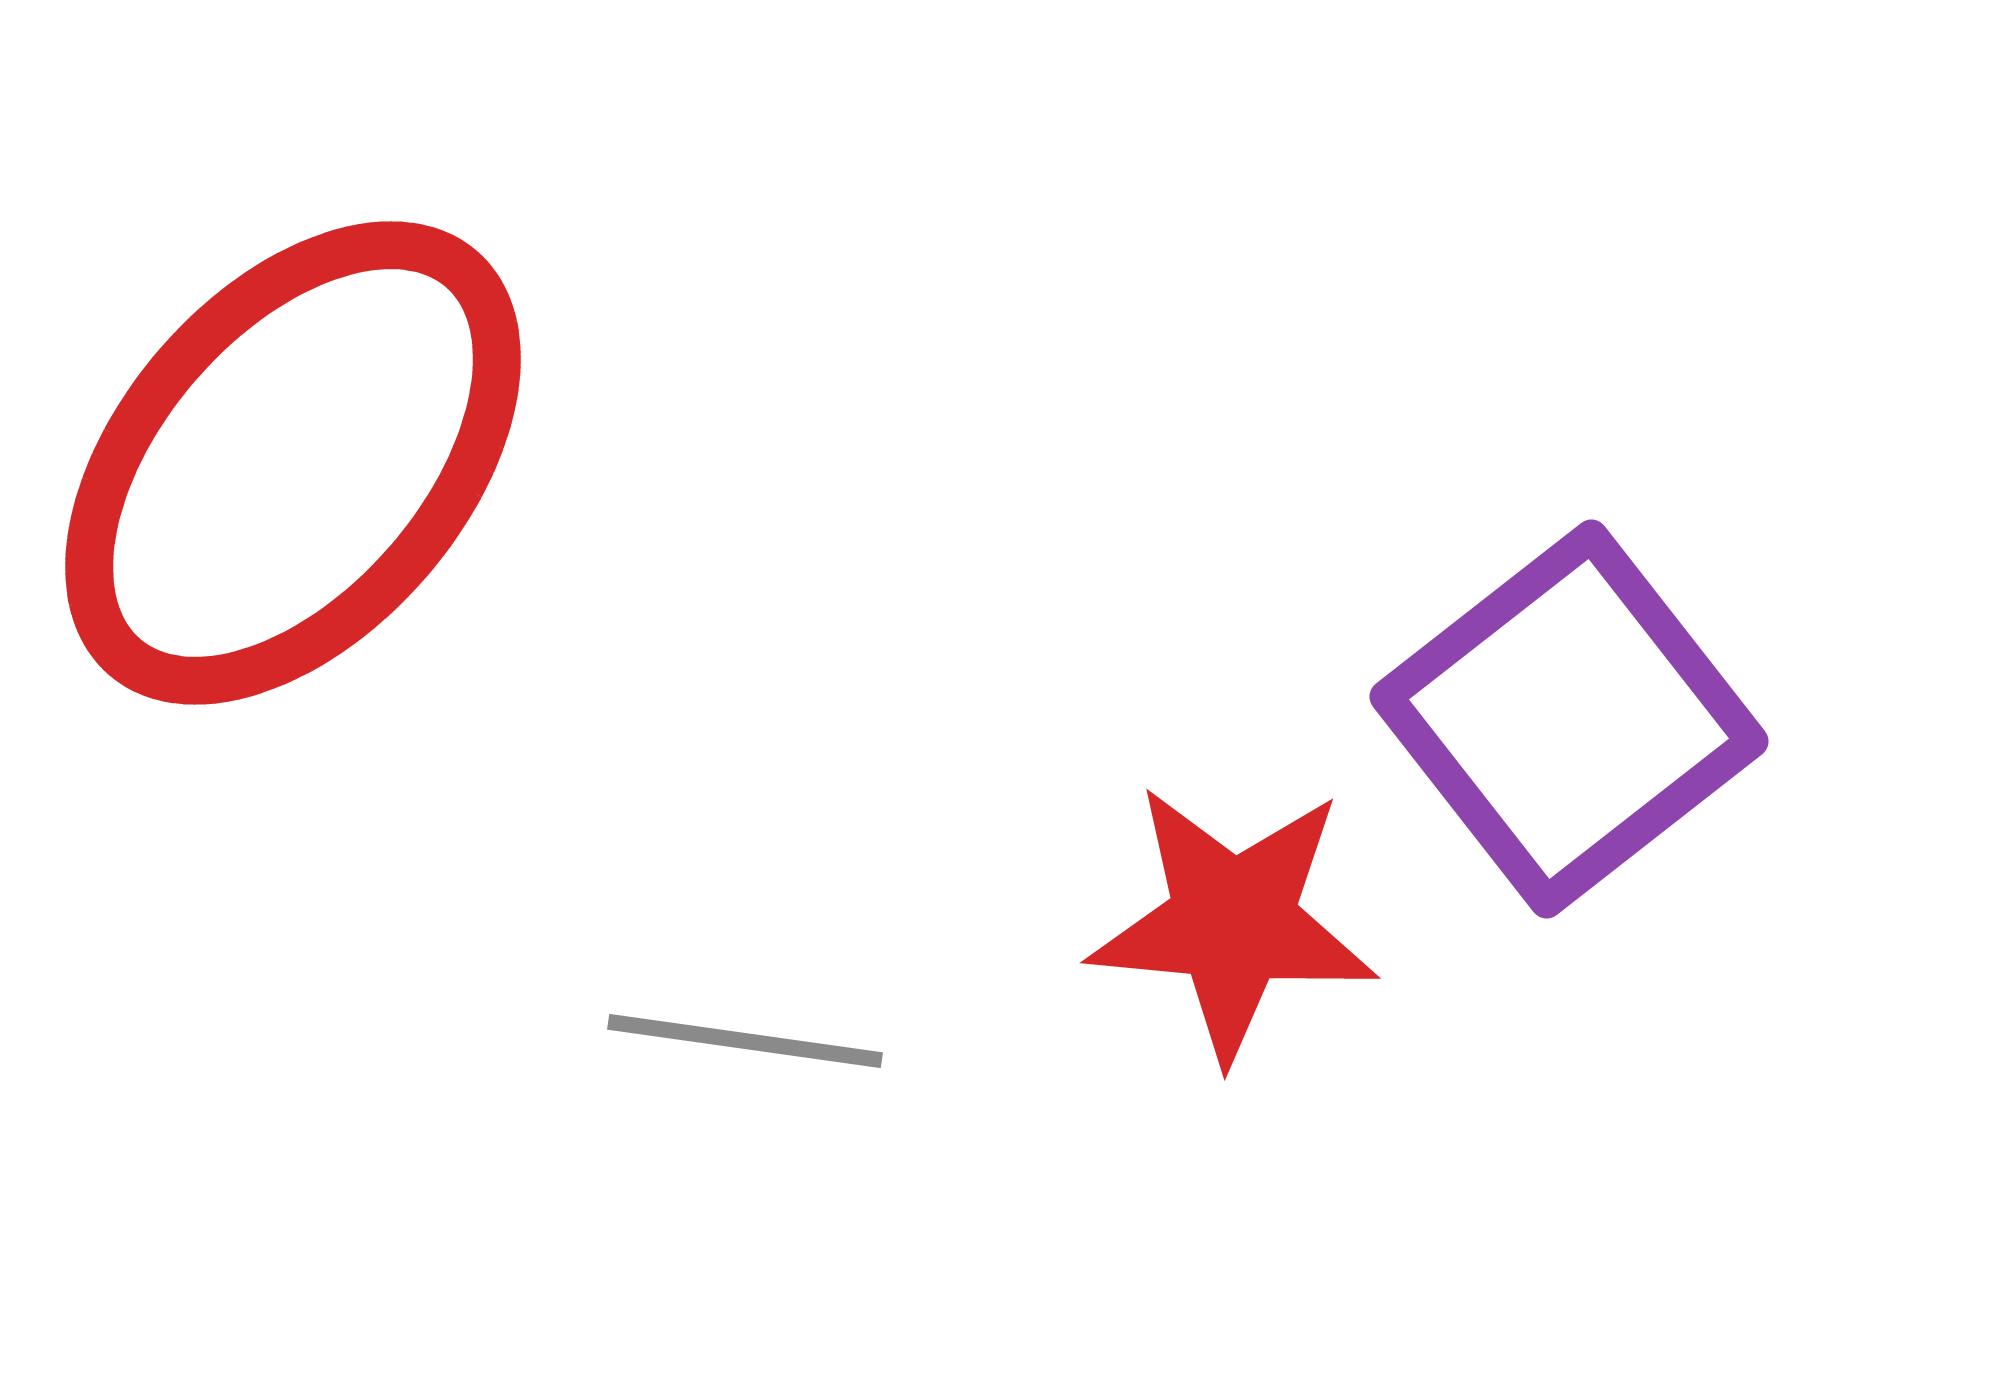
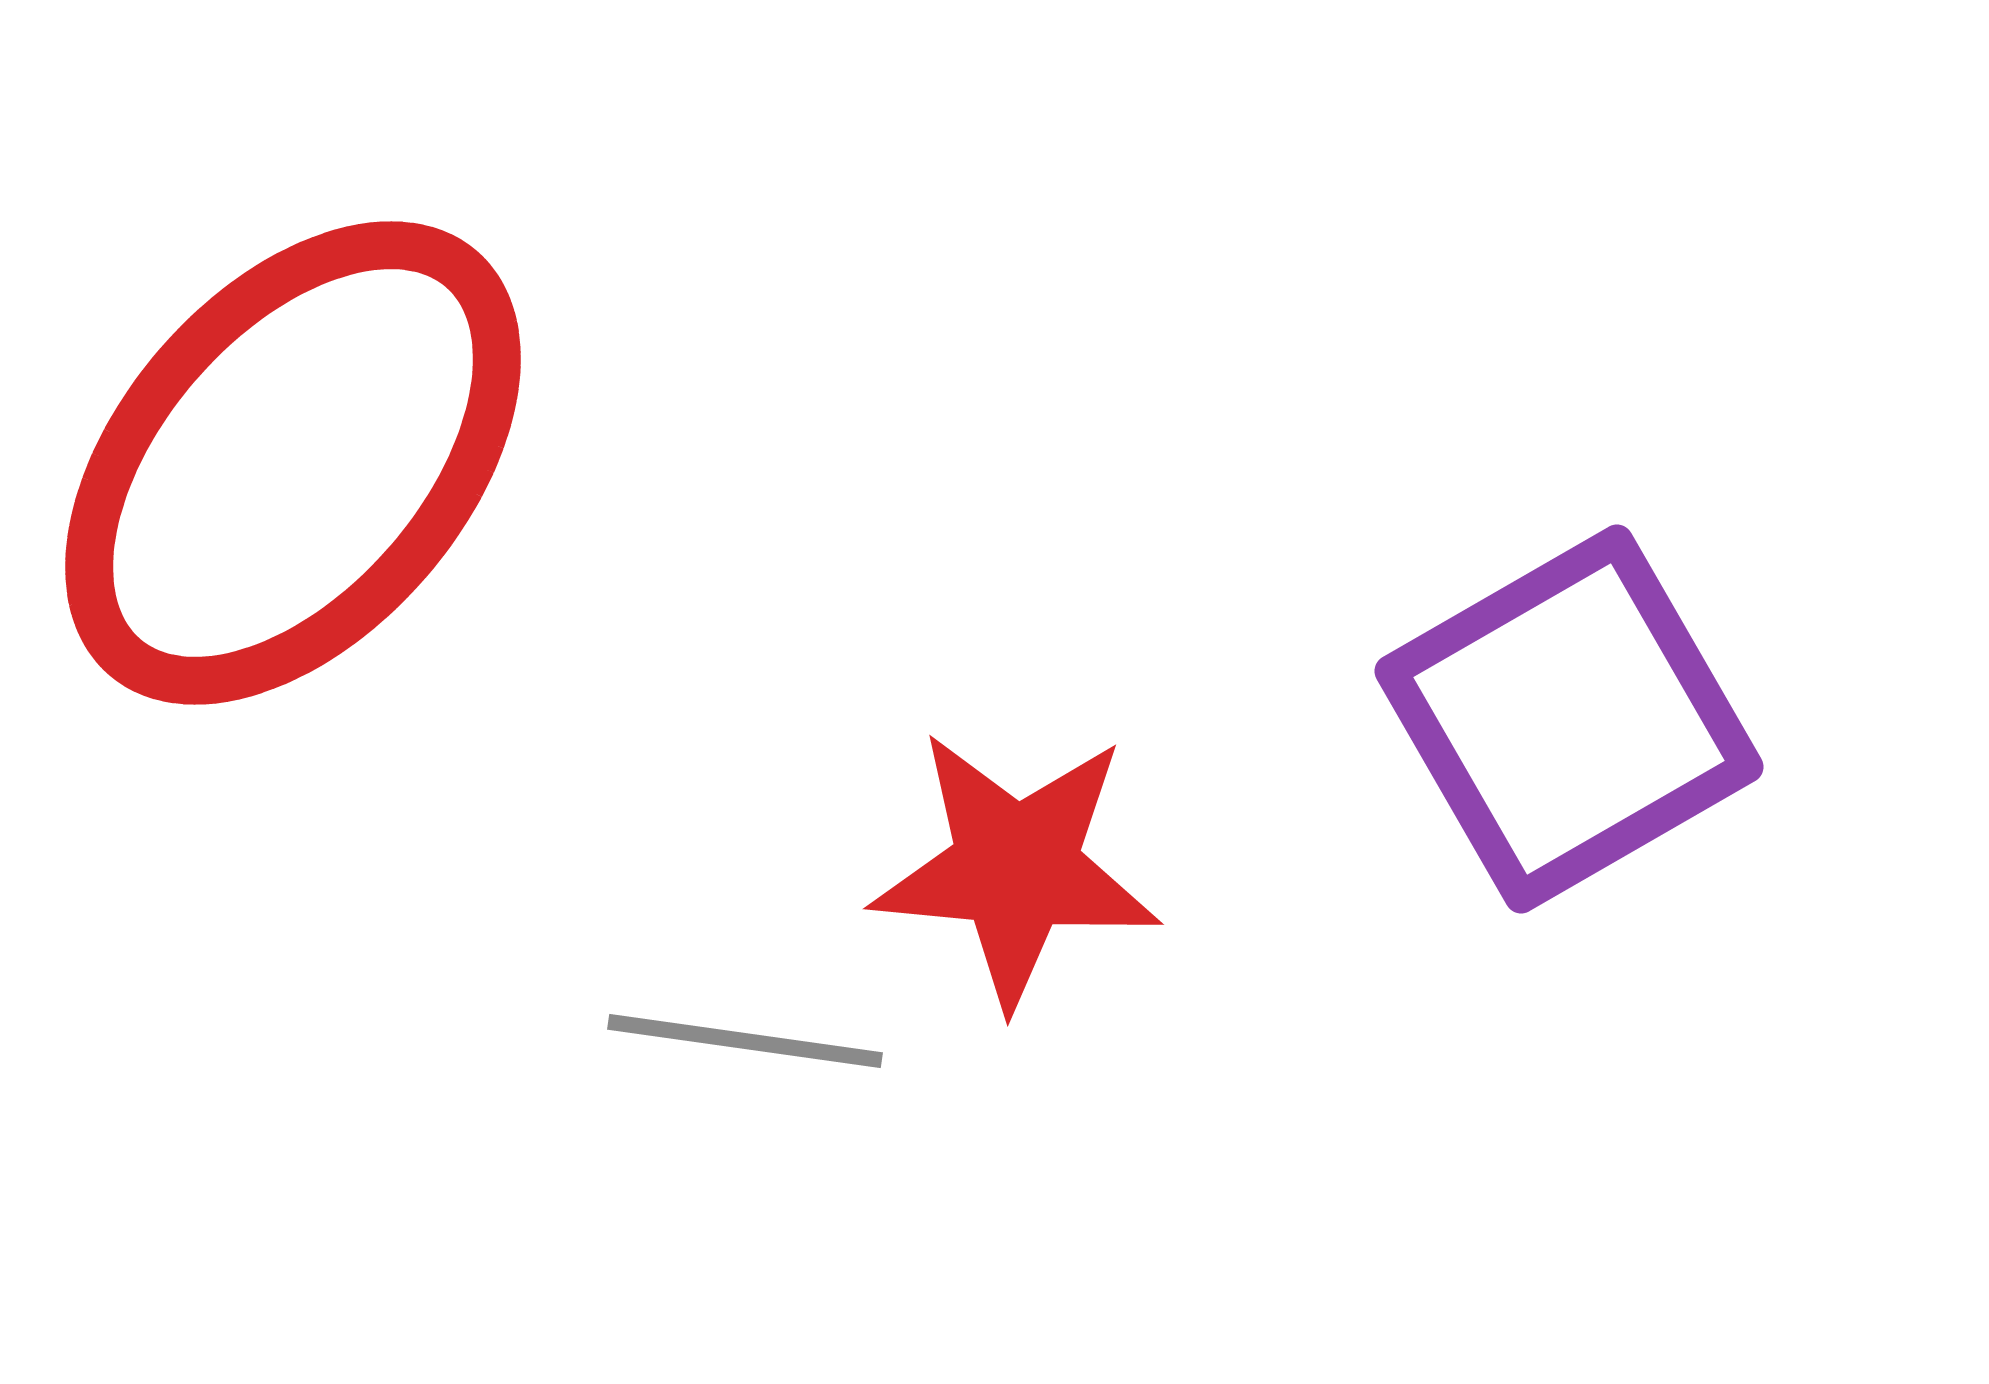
purple square: rotated 8 degrees clockwise
red star: moved 217 px left, 54 px up
